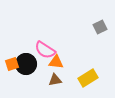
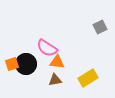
pink semicircle: moved 2 px right, 2 px up
orange triangle: moved 1 px right
